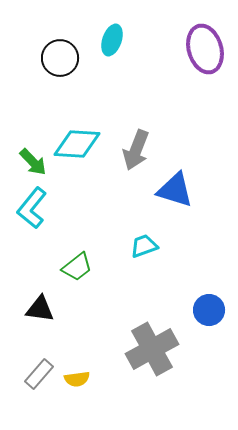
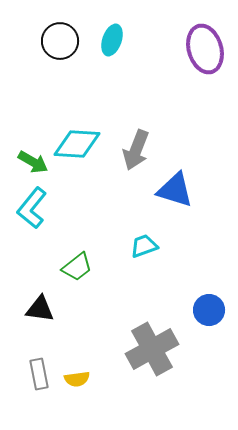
black circle: moved 17 px up
green arrow: rotated 16 degrees counterclockwise
gray rectangle: rotated 52 degrees counterclockwise
